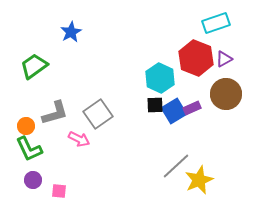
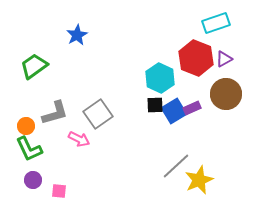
blue star: moved 6 px right, 3 px down
